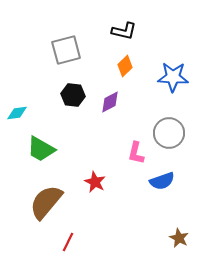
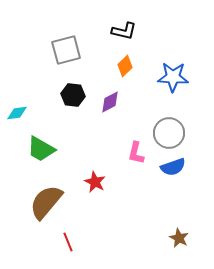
blue semicircle: moved 11 px right, 14 px up
red line: rotated 48 degrees counterclockwise
